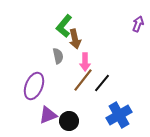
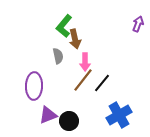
purple ellipse: rotated 20 degrees counterclockwise
